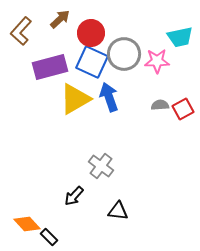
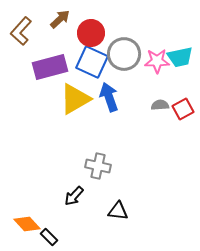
cyan trapezoid: moved 20 px down
gray cross: moved 3 px left; rotated 25 degrees counterclockwise
